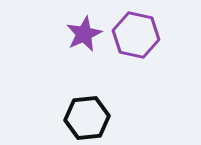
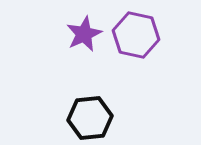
black hexagon: moved 3 px right
